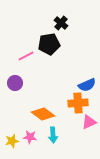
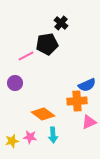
black pentagon: moved 2 px left
orange cross: moved 1 px left, 2 px up
